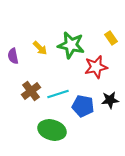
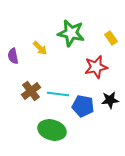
green star: moved 12 px up
cyan line: rotated 25 degrees clockwise
